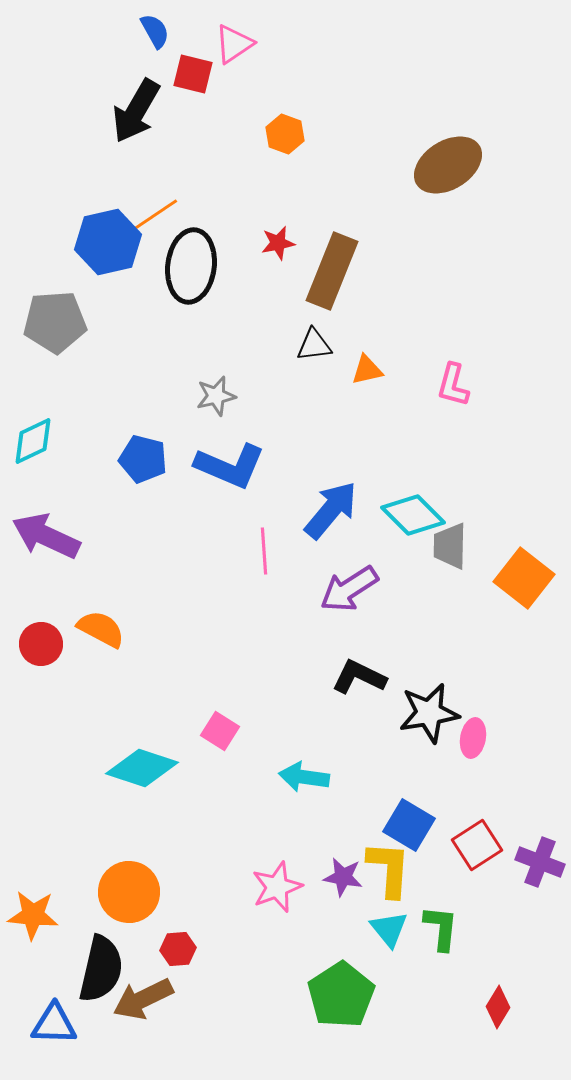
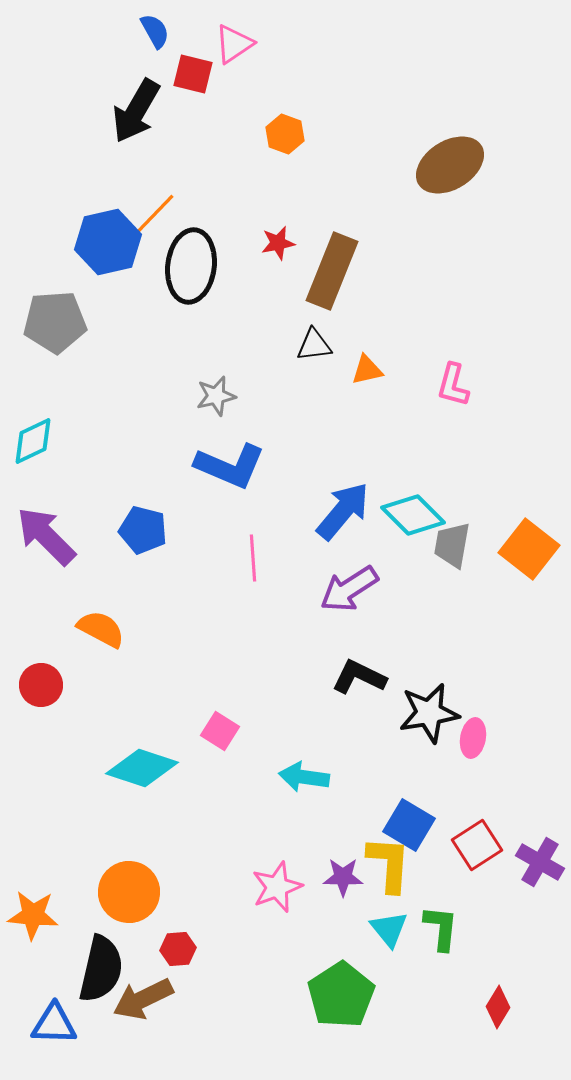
brown ellipse at (448, 165): moved 2 px right
orange line at (152, 217): rotated 12 degrees counterclockwise
blue pentagon at (143, 459): moved 71 px down
blue arrow at (331, 510): moved 12 px right, 1 px down
purple arrow at (46, 536): rotated 20 degrees clockwise
gray trapezoid at (450, 546): moved 2 px right, 1 px up; rotated 9 degrees clockwise
pink line at (264, 551): moved 11 px left, 7 px down
orange square at (524, 578): moved 5 px right, 29 px up
red circle at (41, 644): moved 41 px down
purple cross at (540, 862): rotated 9 degrees clockwise
yellow L-shape at (389, 869): moved 5 px up
purple star at (343, 877): rotated 9 degrees counterclockwise
